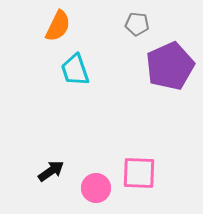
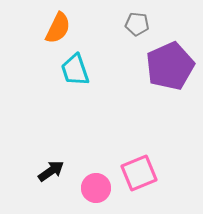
orange semicircle: moved 2 px down
pink square: rotated 24 degrees counterclockwise
